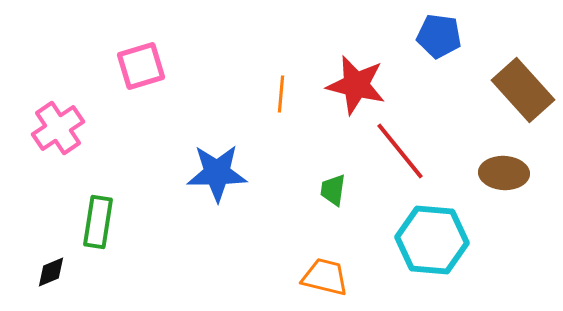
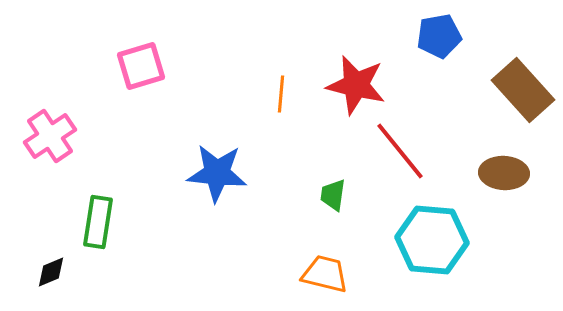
blue pentagon: rotated 18 degrees counterclockwise
pink cross: moved 8 px left, 8 px down
blue star: rotated 6 degrees clockwise
green trapezoid: moved 5 px down
orange trapezoid: moved 3 px up
